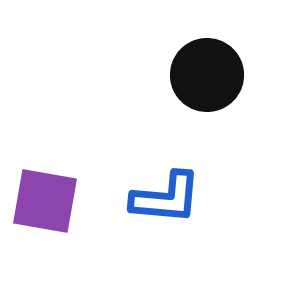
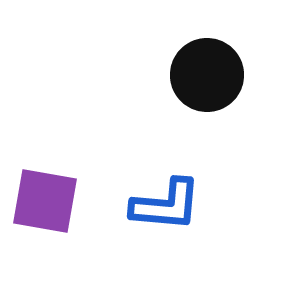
blue L-shape: moved 7 px down
